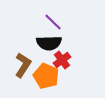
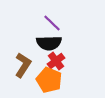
purple line: moved 1 px left, 1 px down
red cross: moved 6 px left, 1 px down
orange pentagon: moved 3 px right, 4 px down
